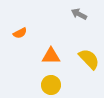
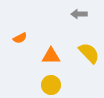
gray arrow: rotated 28 degrees counterclockwise
orange semicircle: moved 5 px down
yellow semicircle: moved 6 px up
